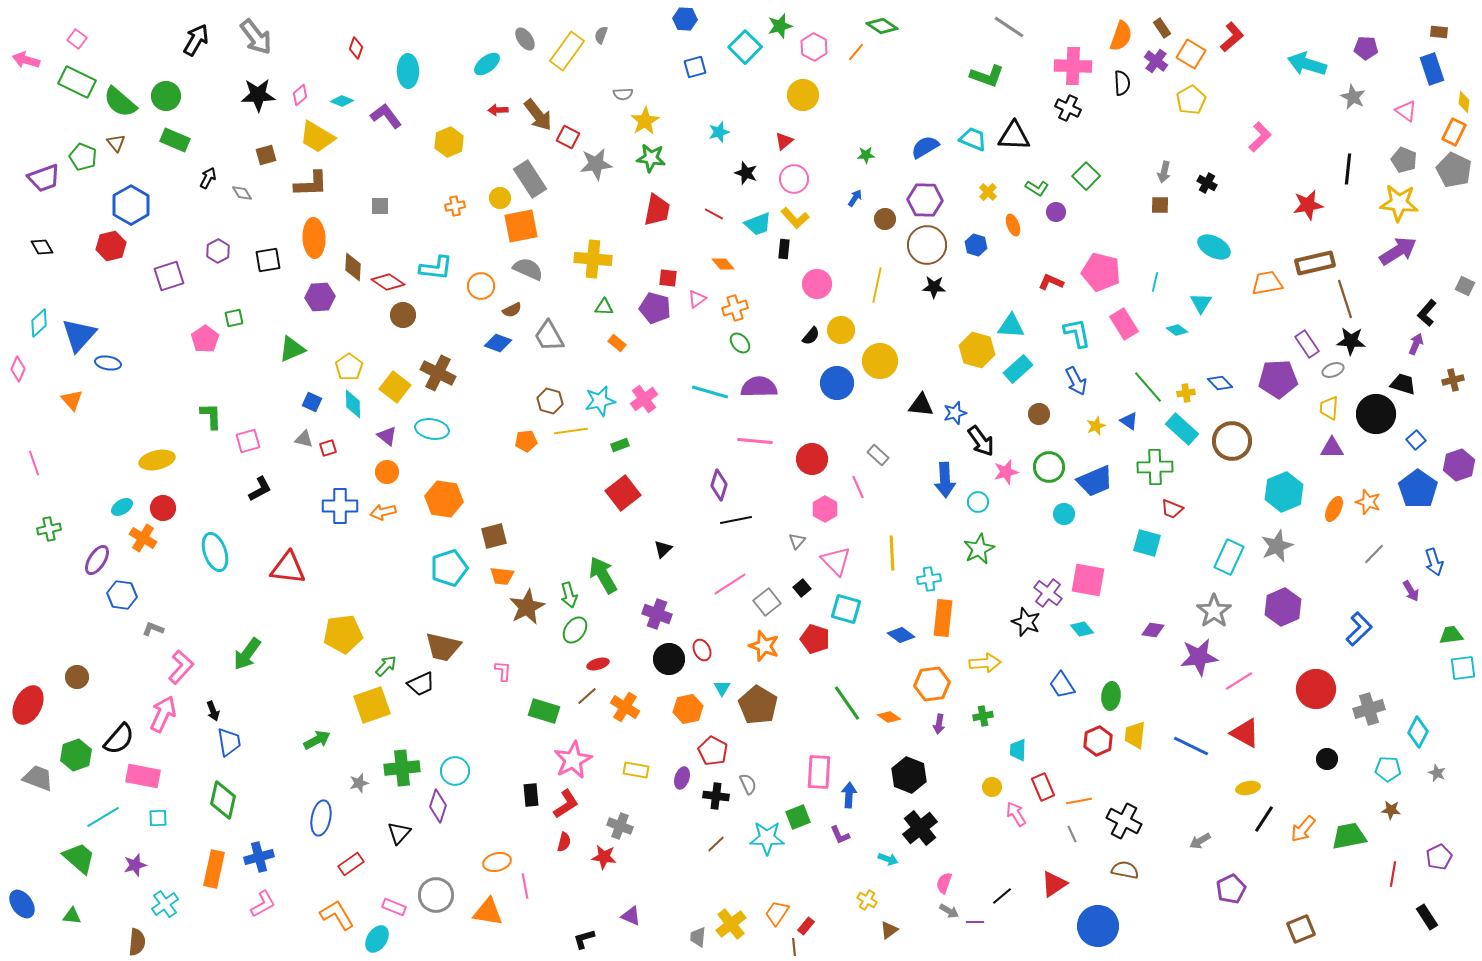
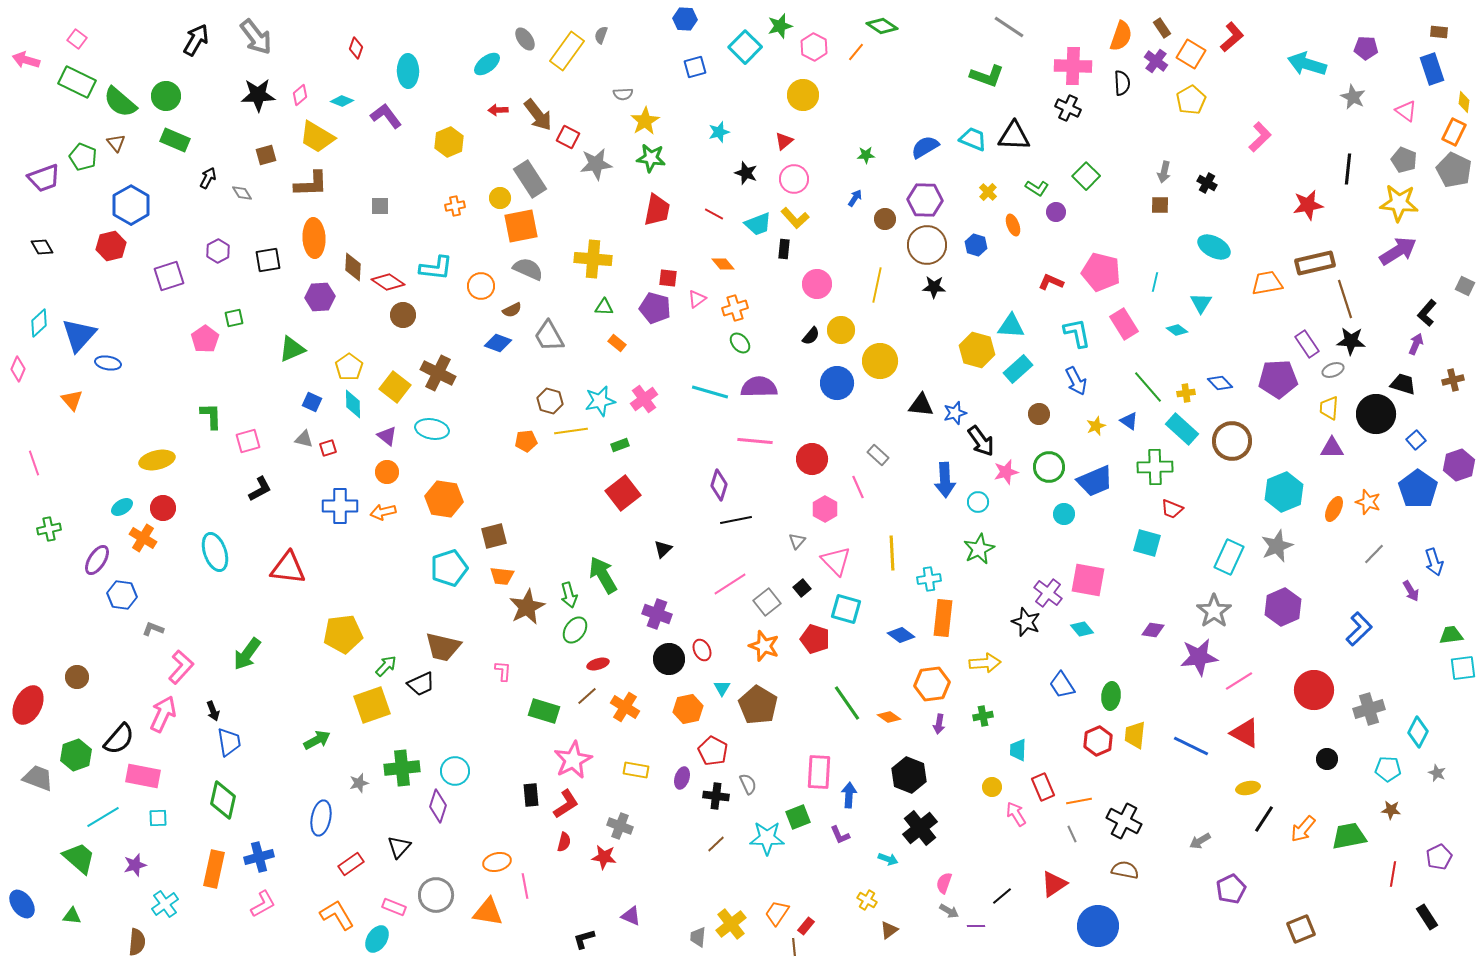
red circle at (1316, 689): moved 2 px left, 1 px down
black triangle at (399, 833): moved 14 px down
purple line at (975, 922): moved 1 px right, 4 px down
